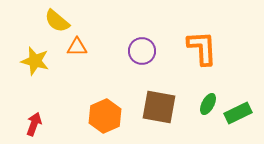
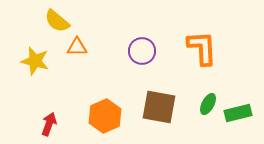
green rectangle: rotated 12 degrees clockwise
red arrow: moved 15 px right
